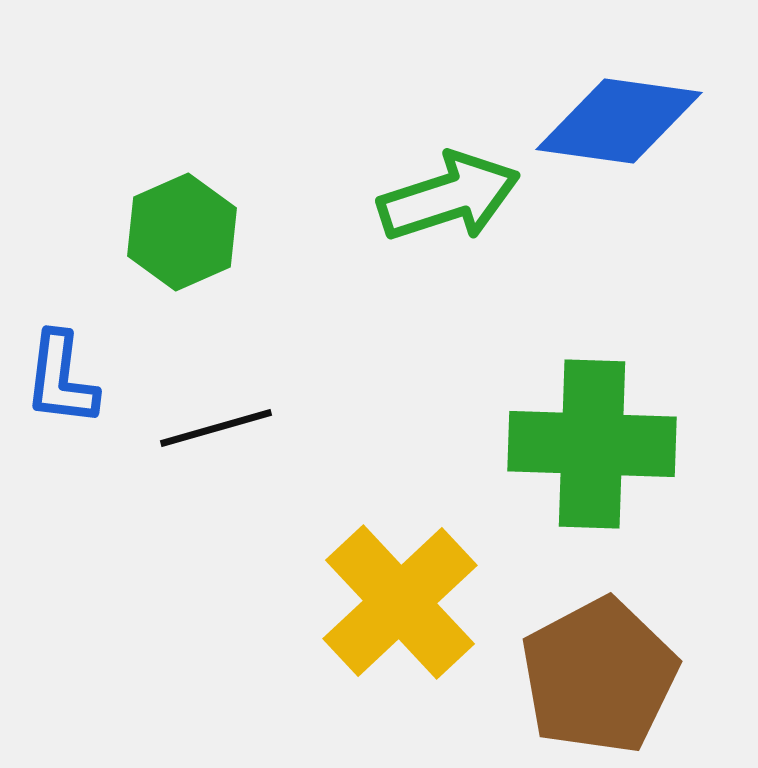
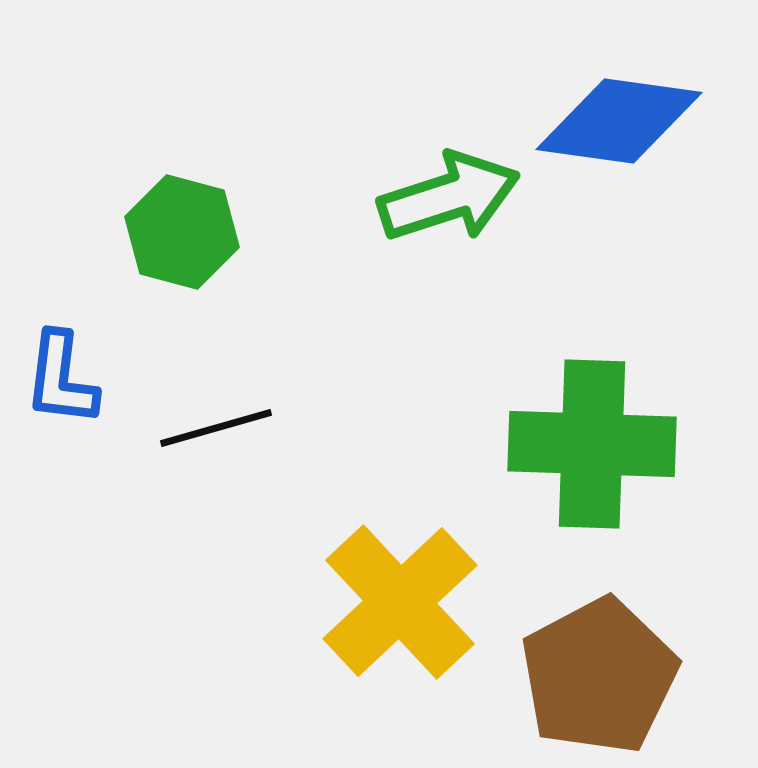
green hexagon: rotated 21 degrees counterclockwise
